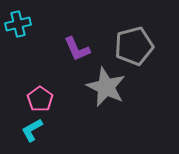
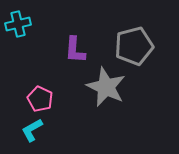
purple L-shape: moved 2 px left, 1 px down; rotated 28 degrees clockwise
pink pentagon: rotated 10 degrees counterclockwise
